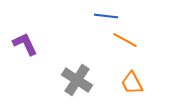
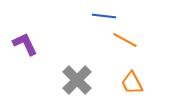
blue line: moved 2 px left
gray cross: rotated 12 degrees clockwise
